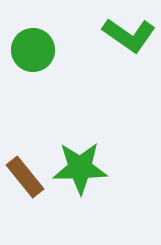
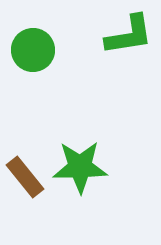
green L-shape: rotated 44 degrees counterclockwise
green star: moved 1 px up
